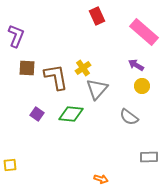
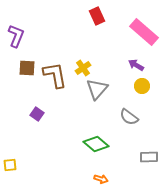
brown L-shape: moved 1 px left, 2 px up
green diamond: moved 25 px right, 30 px down; rotated 35 degrees clockwise
